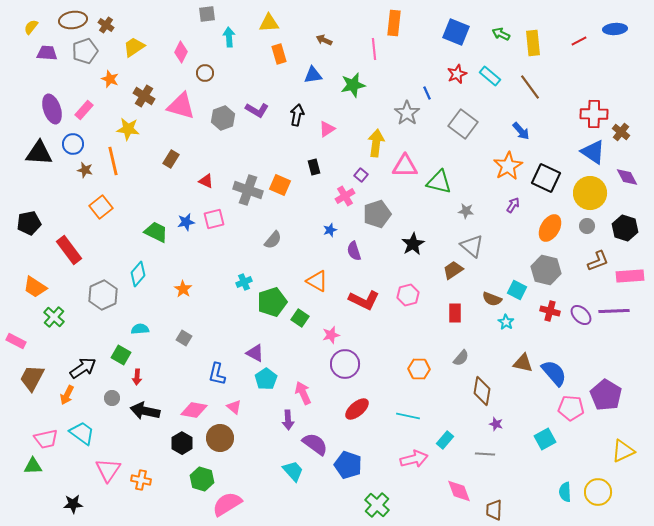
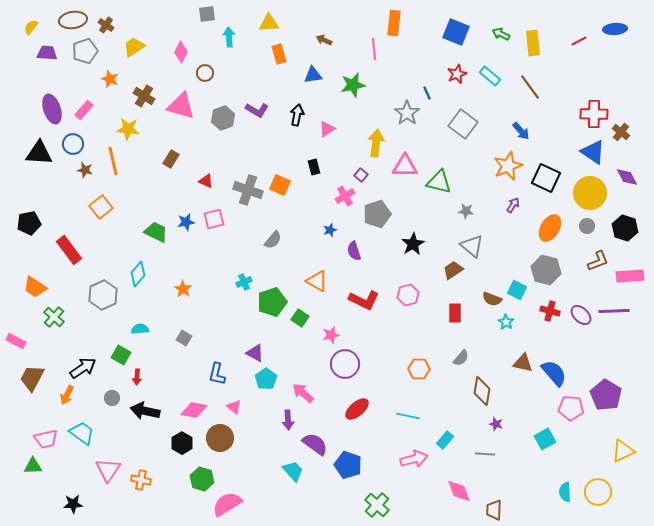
orange star at (508, 166): rotated 8 degrees clockwise
pink arrow at (303, 393): rotated 25 degrees counterclockwise
